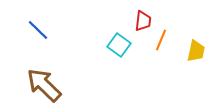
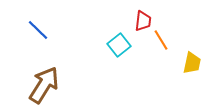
orange line: rotated 55 degrees counterclockwise
cyan square: rotated 15 degrees clockwise
yellow trapezoid: moved 4 px left, 12 px down
brown arrow: rotated 78 degrees clockwise
